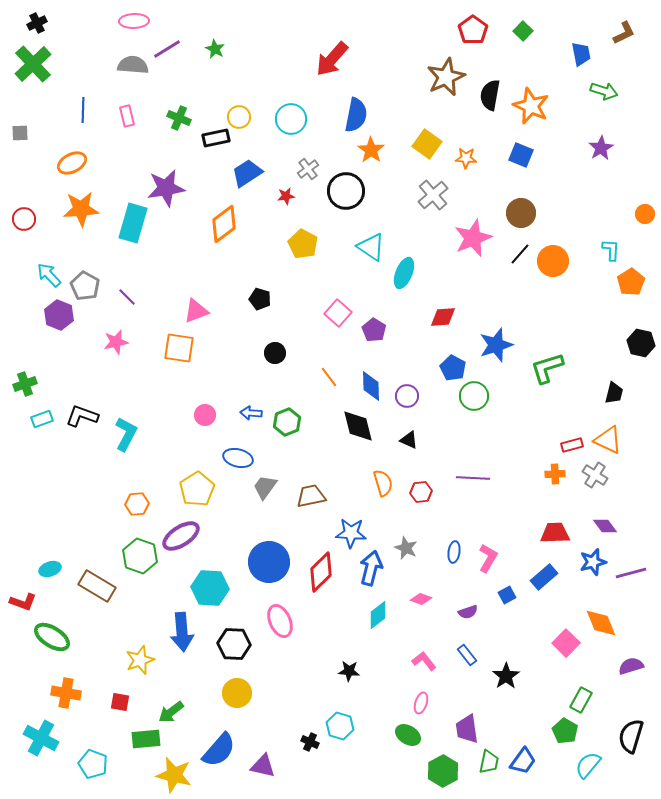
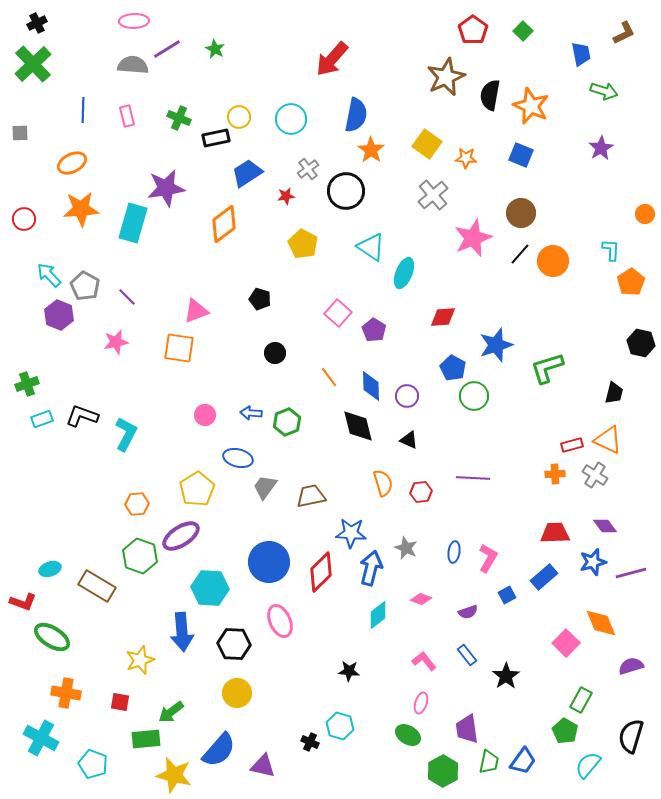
green cross at (25, 384): moved 2 px right
